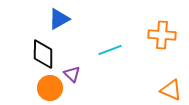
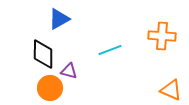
orange cross: moved 1 px down
purple triangle: moved 3 px left, 3 px up; rotated 30 degrees counterclockwise
